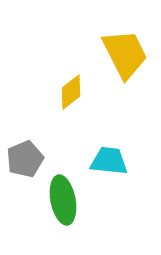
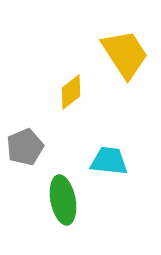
yellow trapezoid: rotated 6 degrees counterclockwise
gray pentagon: moved 12 px up
